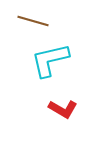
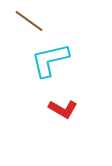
brown line: moved 4 px left; rotated 20 degrees clockwise
